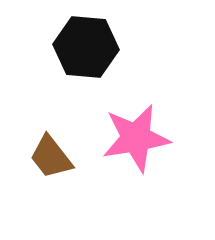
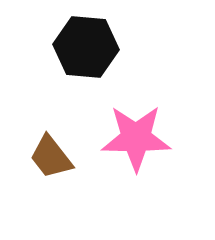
pink star: rotated 10 degrees clockwise
